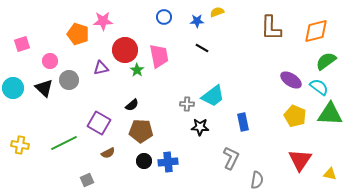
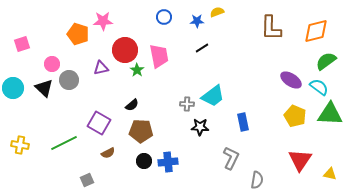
black line: rotated 64 degrees counterclockwise
pink circle: moved 2 px right, 3 px down
